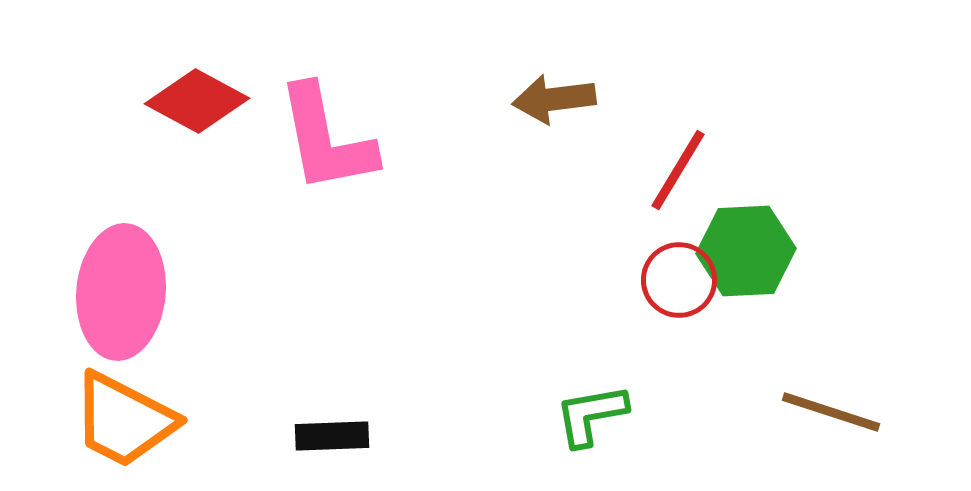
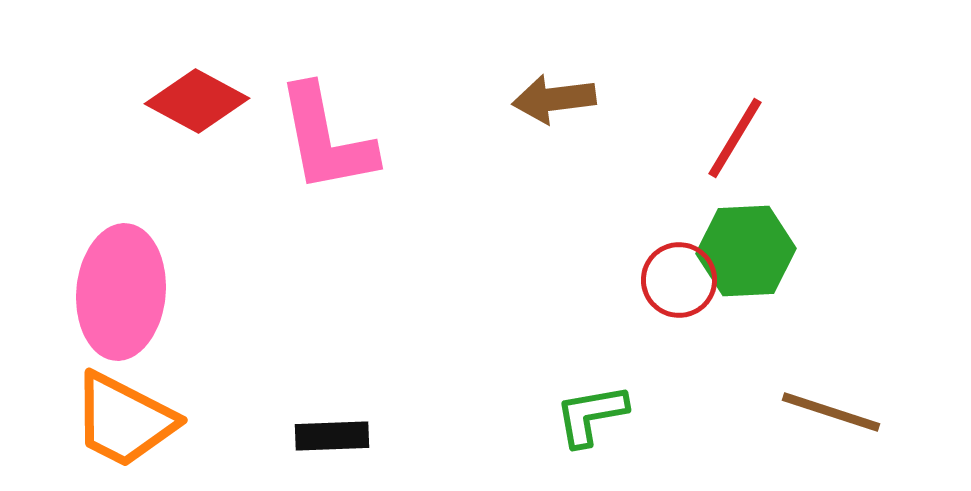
red line: moved 57 px right, 32 px up
